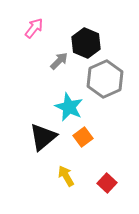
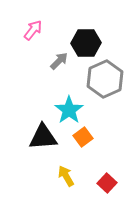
pink arrow: moved 1 px left, 2 px down
black hexagon: rotated 24 degrees counterclockwise
cyan star: moved 3 px down; rotated 12 degrees clockwise
black triangle: rotated 36 degrees clockwise
